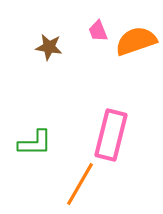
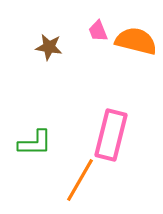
orange semicircle: rotated 33 degrees clockwise
orange line: moved 4 px up
